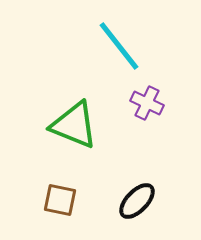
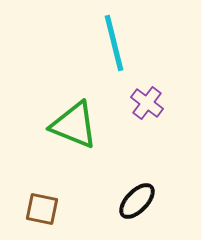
cyan line: moved 5 px left, 3 px up; rotated 24 degrees clockwise
purple cross: rotated 12 degrees clockwise
brown square: moved 18 px left, 9 px down
